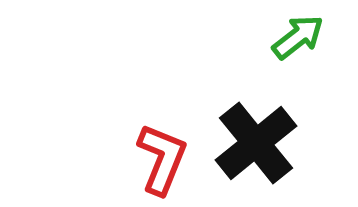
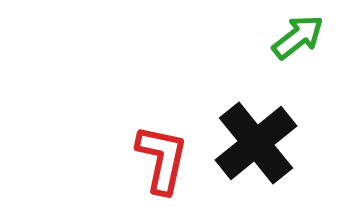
red L-shape: rotated 10 degrees counterclockwise
